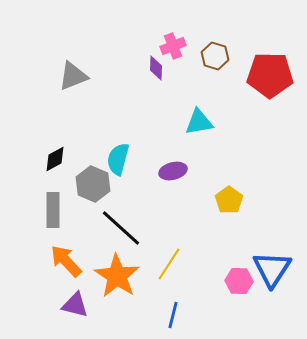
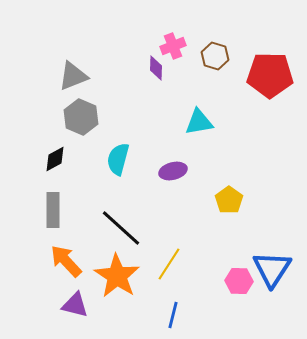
gray hexagon: moved 12 px left, 67 px up
